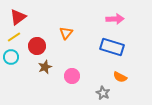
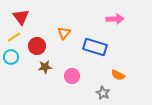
red triangle: moved 3 px right; rotated 30 degrees counterclockwise
orange triangle: moved 2 px left
blue rectangle: moved 17 px left
brown star: rotated 16 degrees clockwise
orange semicircle: moved 2 px left, 2 px up
